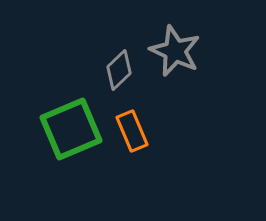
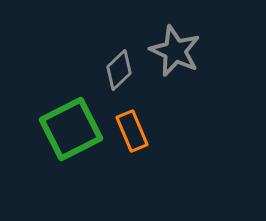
green square: rotated 4 degrees counterclockwise
